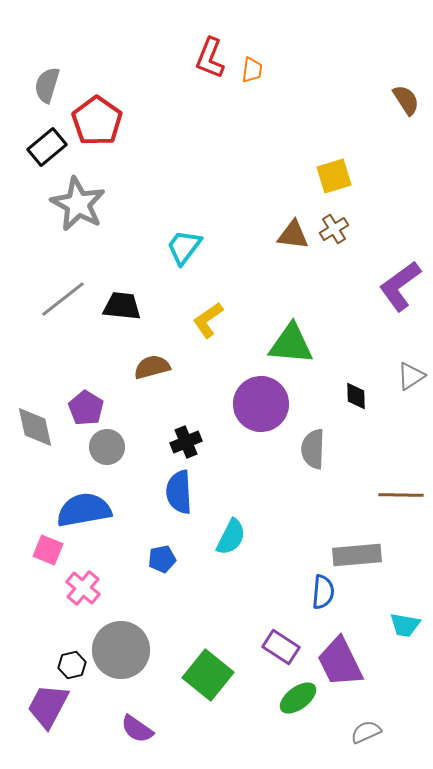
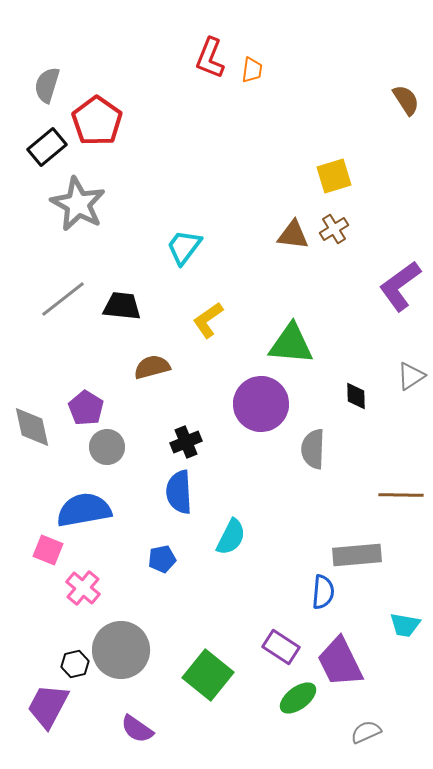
gray diamond at (35, 427): moved 3 px left
black hexagon at (72, 665): moved 3 px right, 1 px up
